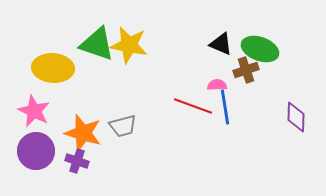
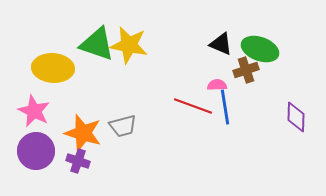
purple cross: moved 1 px right
